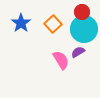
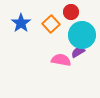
red circle: moved 11 px left
orange square: moved 2 px left
cyan circle: moved 2 px left, 6 px down
pink semicircle: rotated 48 degrees counterclockwise
